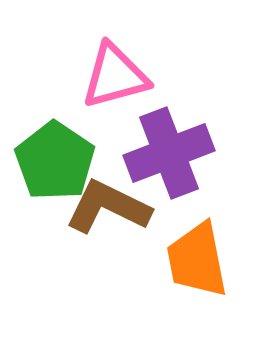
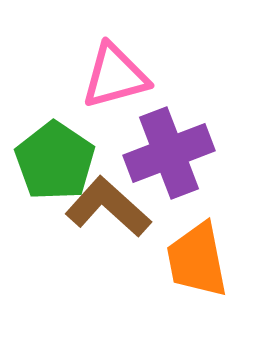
brown L-shape: rotated 16 degrees clockwise
